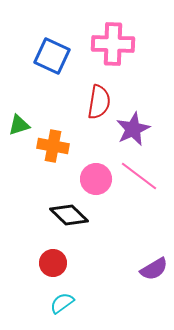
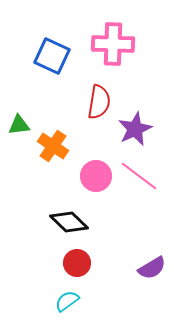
green triangle: rotated 10 degrees clockwise
purple star: moved 2 px right
orange cross: rotated 24 degrees clockwise
pink circle: moved 3 px up
black diamond: moved 7 px down
red circle: moved 24 px right
purple semicircle: moved 2 px left, 1 px up
cyan semicircle: moved 5 px right, 2 px up
